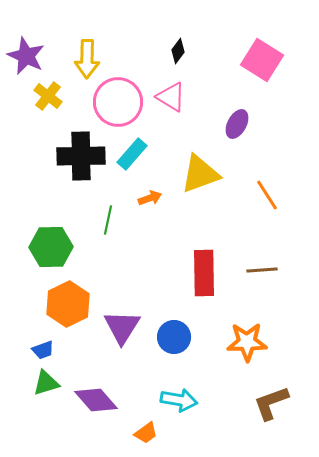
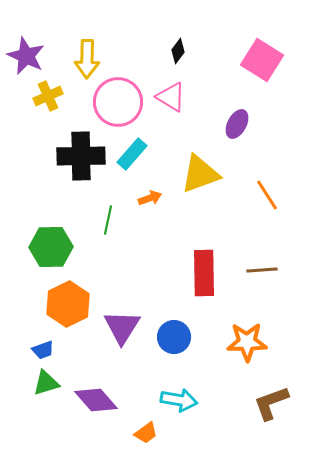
yellow cross: rotated 28 degrees clockwise
